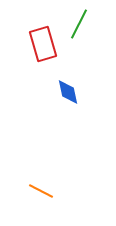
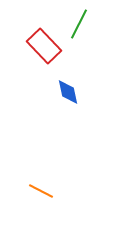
red rectangle: moved 1 px right, 2 px down; rotated 28 degrees counterclockwise
